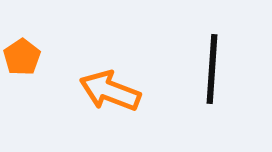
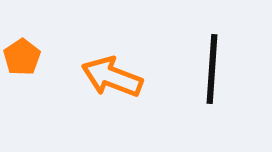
orange arrow: moved 2 px right, 14 px up
